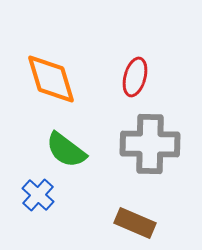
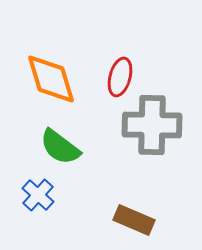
red ellipse: moved 15 px left
gray cross: moved 2 px right, 19 px up
green semicircle: moved 6 px left, 3 px up
brown rectangle: moved 1 px left, 3 px up
